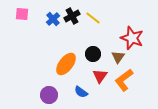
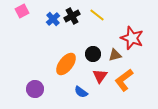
pink square: moved 3 px up; rotated 32 degrees counterclockwise
yellow line: moved 4 px right, 3 px up
brown triangle: moved 3 px left, 2 px up; rotated 40 degrees clockwise
purple circle: moved 14 px left, 6 px up
